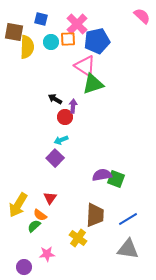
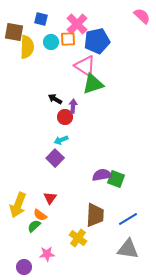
yellow arrow: rotated 10 degrees counterclockwise
